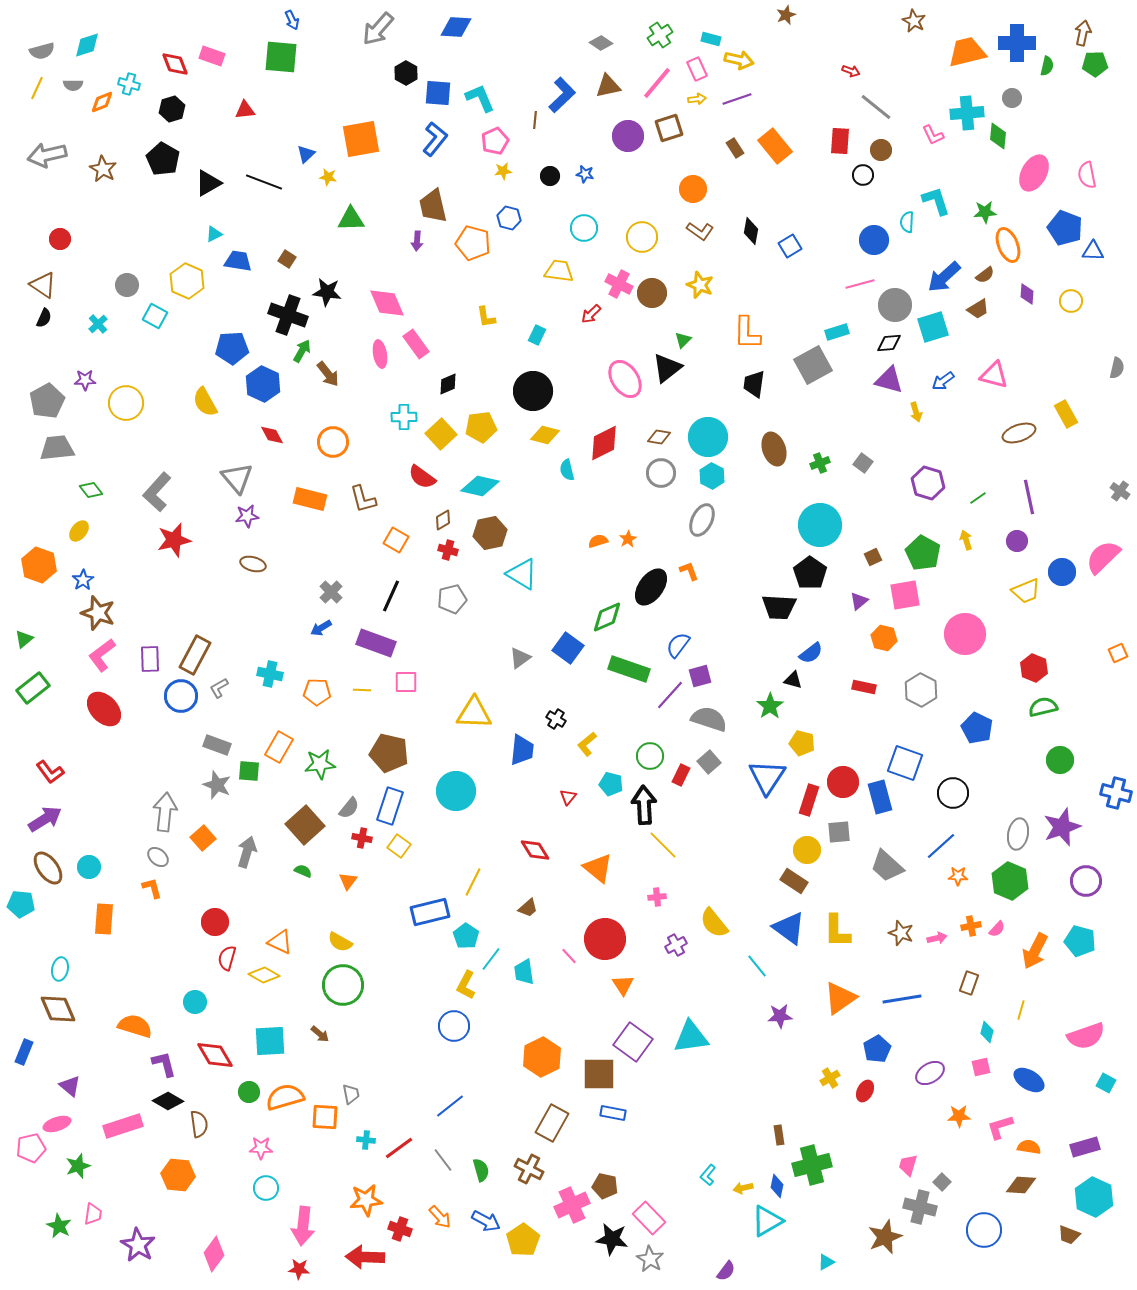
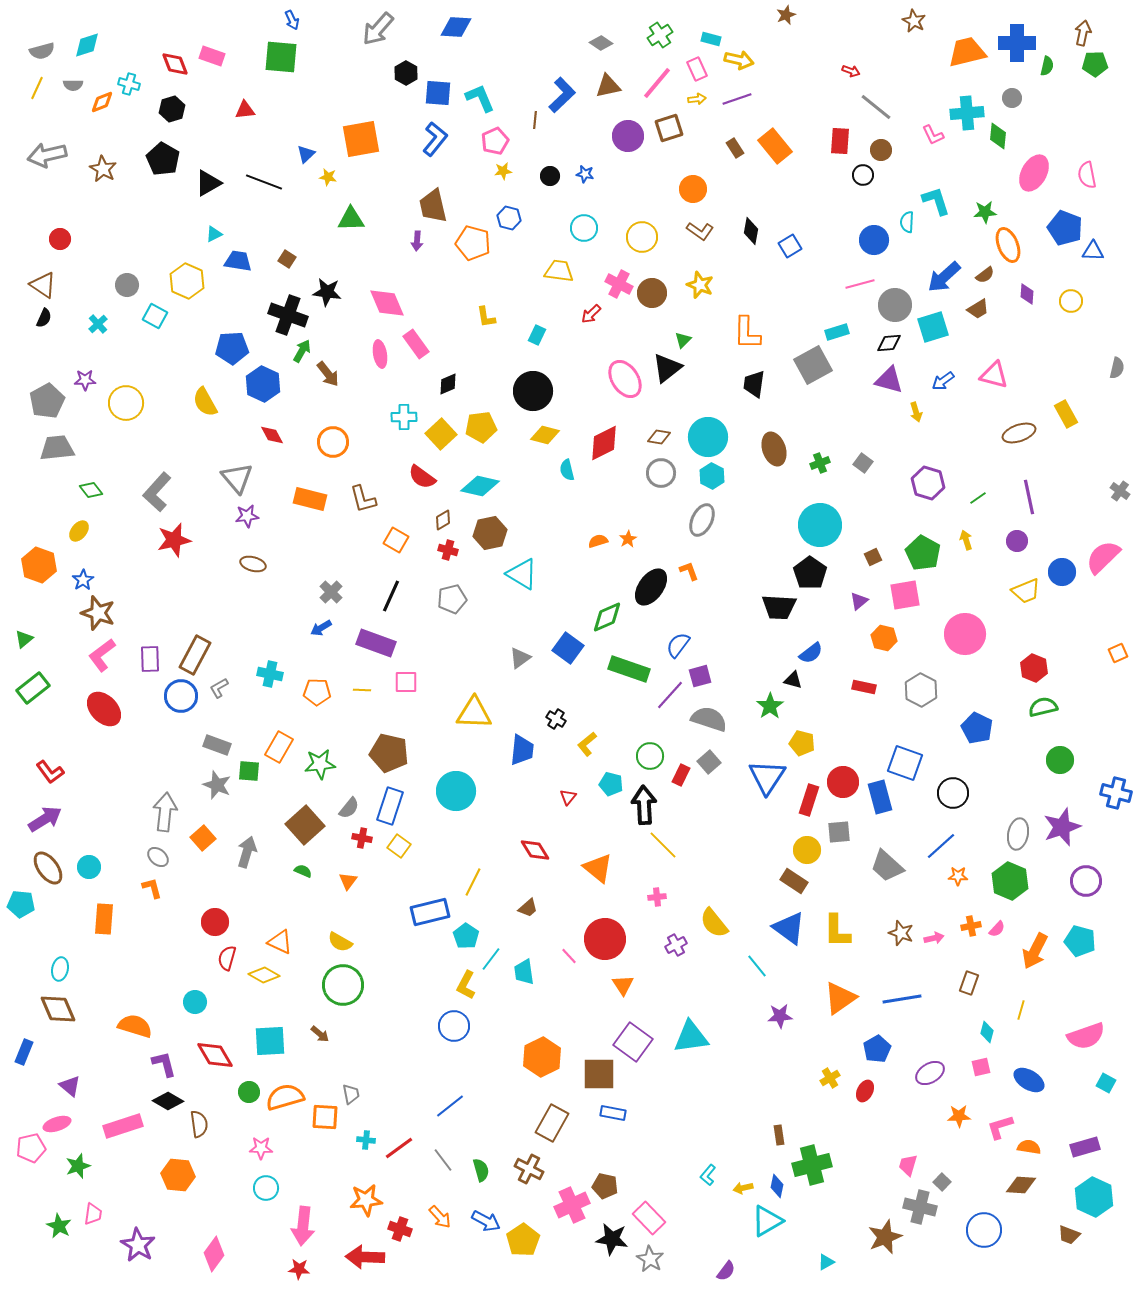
pink arrow at (937, 938): moved 3 px left
